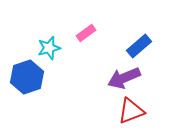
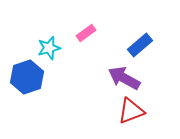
blue rectangle: moved 1 px right, 1 px up
purple arrow: rotated 52 degrees clockwise
